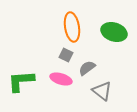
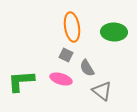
green ellipse: rotated 15 degrees counterclockwise
gray semicircle: rotated 84 degrees counterclockwise
